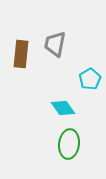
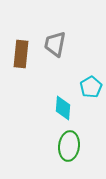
cyan pentagon: moved 1 px right, 8 px down
cyan diamond: rotated 40 degrees clockwise
green ellipse: moved 2 px down
